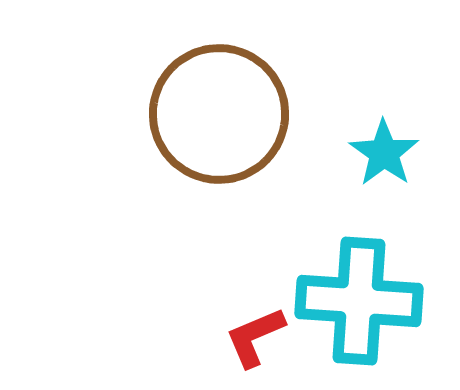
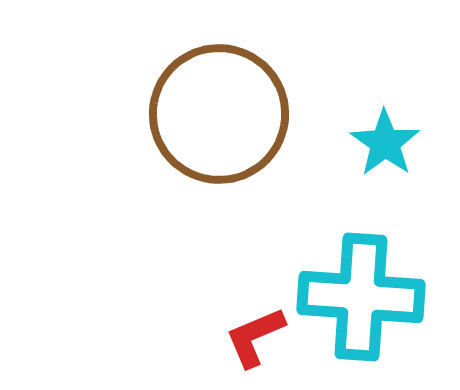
cyan star: moved 1 px right, 10 px up
cyan cross: moved 2 px right, 4 px up
